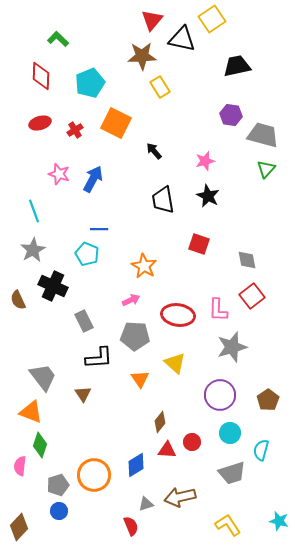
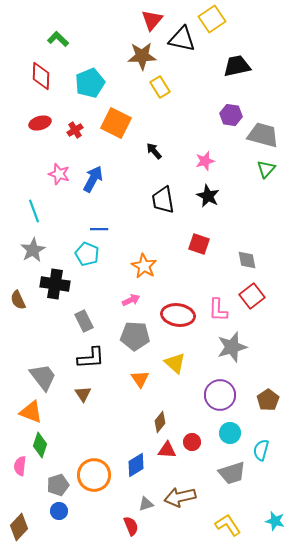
black cross at (53, 286): moved 2 px right, 2 px up; rotated 16 degrees counterclockwise
black L-shape at (99, 358): moved 8 px left
cyan star at (279, 521): moved 4 px left
